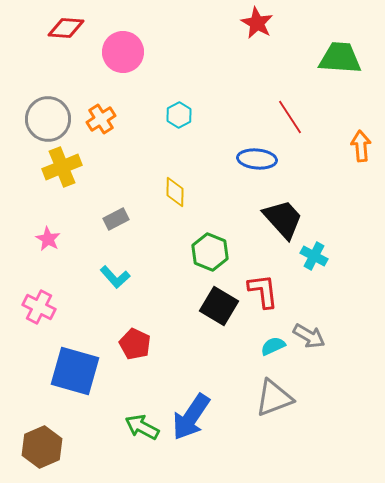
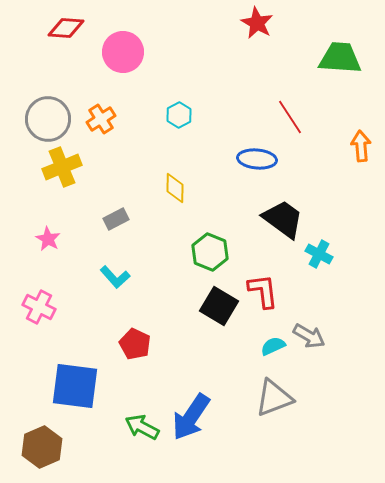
yellow diamond: moved 4 px up
black trapezoid: rotated 12 degrees counterclockwise
cyan cross: moved 5 px right, 2 px up
blue square: moved 15 px down; rotated 9 degrees counterclockwise
